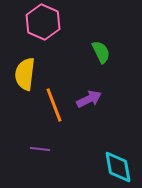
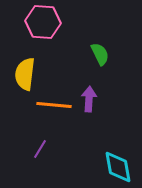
pink hexagon: rotated 20 degrees counterclockwise
green semicircle: moved 1 px left, 2 px down
purple arrow: rotated 60 degrees counterclockwise
orange line: rotated 64 degrees counterclockwise
purple line: rotated 66 degrees counterclockwise
